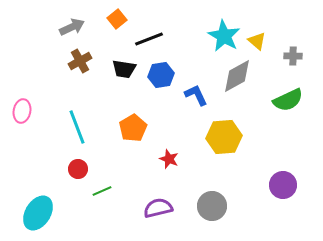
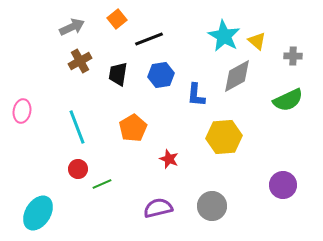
black trapezoid: moved 6 px left, 5 px down; rotated 90 degrees clockwise
blue L-shape: rotated 150 degrees counterclockwise
green line: moved 7 px up
